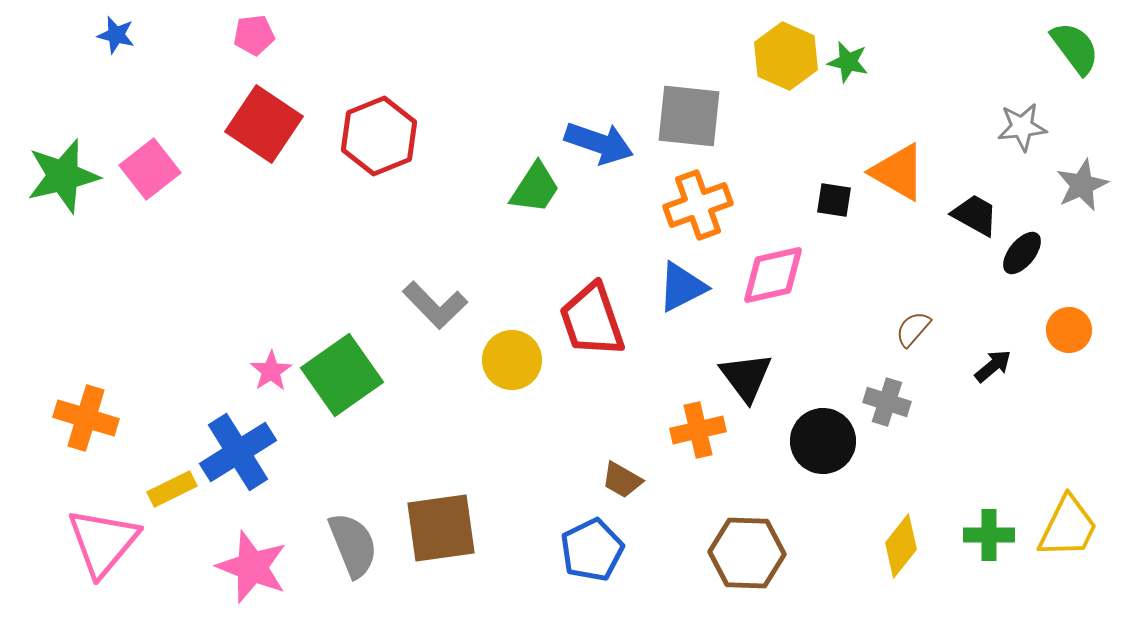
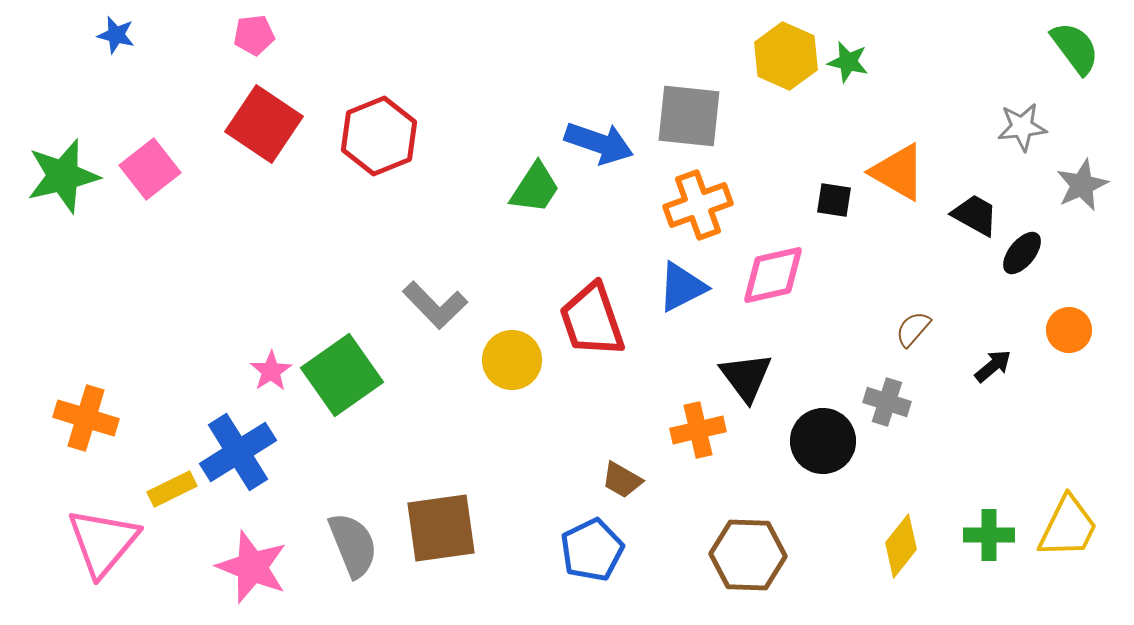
brown hexagon at (747, 553): moved 1 px right, 2 px down
